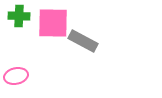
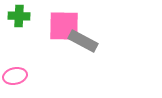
pink square: moved 11 px right, 3 px down
pink ellipse: moved 1 px left
